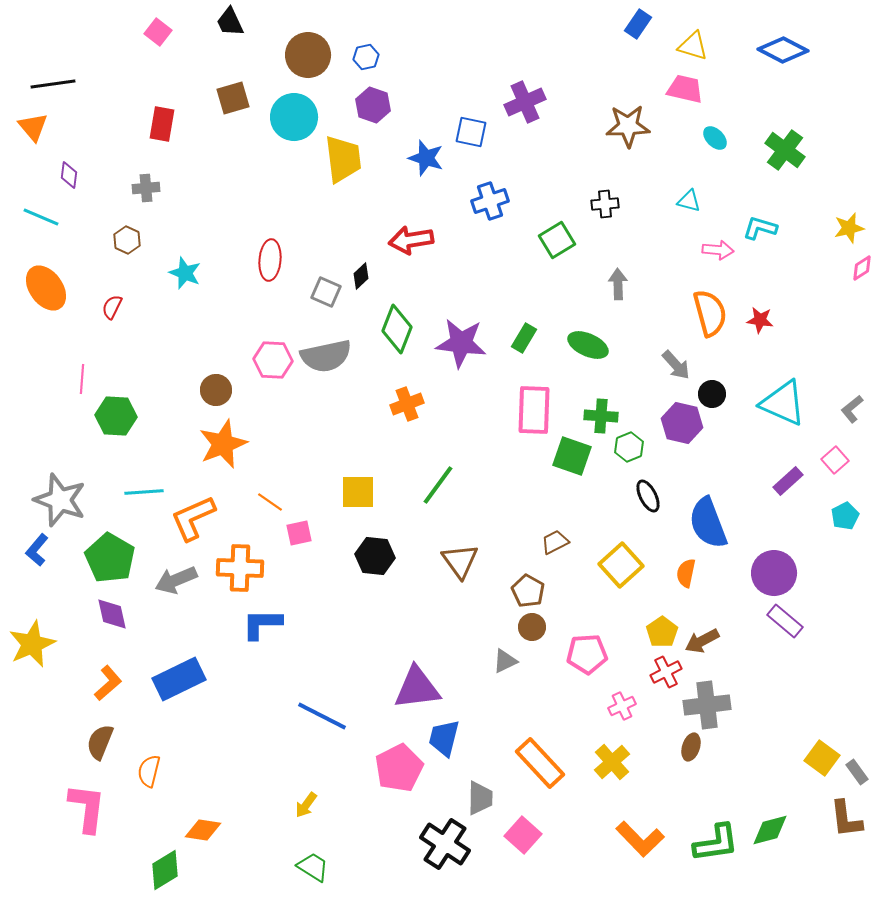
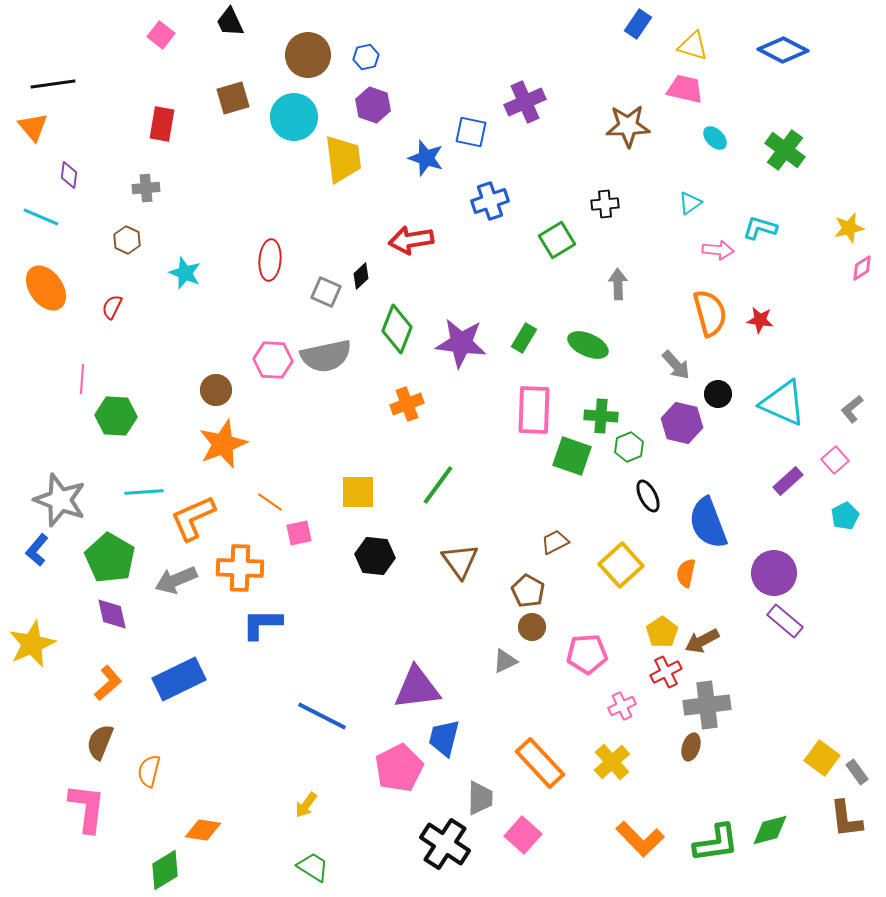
pink square at (158, 32): moved 3 px right, 3 px down
cyan triangle at (689, 201): moved 1 px right, 2 px down; rotated 50 degrees counterclockwise
black circle at (712, 394): moved 6 px right
